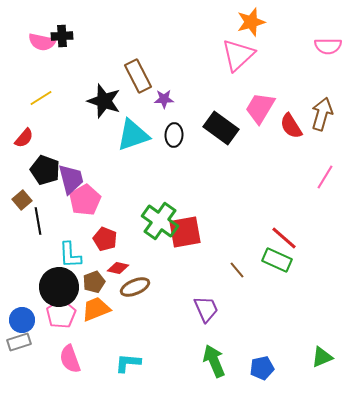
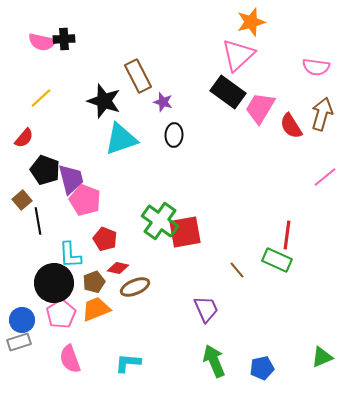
black cross at (62, 36): moved 2 px right, 3 px down
pink semicircle at (328, 46): moved 12 px left, 21 px down; rotated 8 degrees clockwise
yellow line at (41, 98): rotated 10 degrees counterclockwise
purple star at (164, 99): moved 1 px left, 3 px down; rotated 18 degrees clockwise
black rectangle at (221, 128): moved 7 px right, 36 px up
cyan triangle at (133, 135): moved 12 px left, 4 px down
pink line at (325, 177): rotated 20 degrees clockwise
pink pentagon at (85, 200): rotated 20 degrees counterclockwise
red line at (284, 238): moved 3 px right, 3 px up; rotated 56 degrees clockwise
black circle at (59, 287): moved 5 px left, 4 px up
